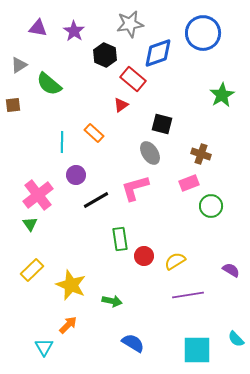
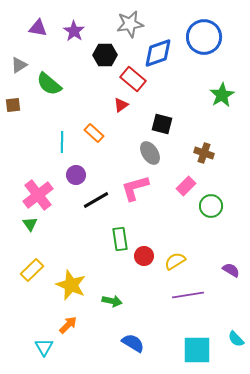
blue circle: moved 1 px right, 4 px down
black hexagon: rotated 25 degrees counterclockwise
brown cross: moved 3 px right, 1 px up
pink rectangle: moved 3 px left, 3 px down; rotated 24 degrees counterclockwise
